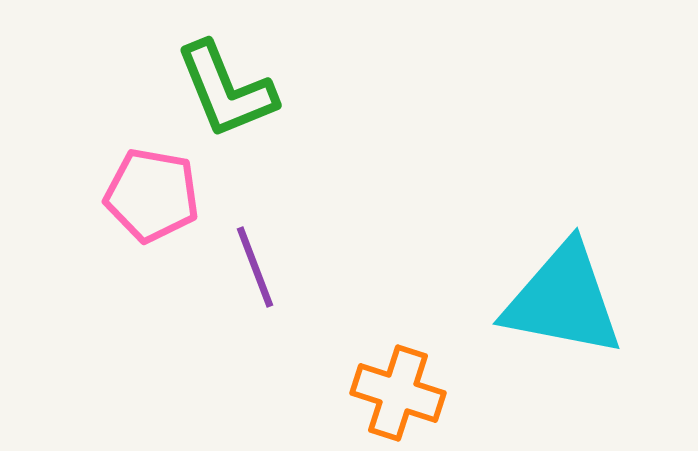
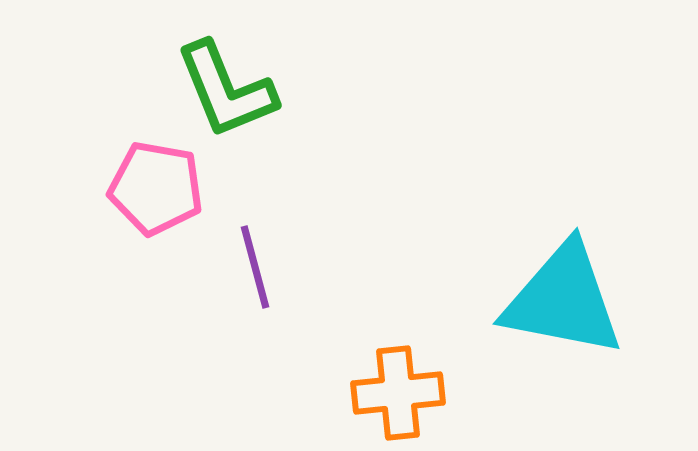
pink pentagon: moved 4 px right, 7 px up
purple line: rotated 6 degrees clockwise
orange cross: rotated 24 degrees counterclockwise
